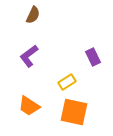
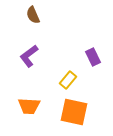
brown semicircle: rotated 132 degrees clockwise
yellow rectangle: moved 1 px right, 2 px up; rotated 18 degrees counterclockwise
orange trapezoid: rotated 30 degrees counterclockwise
